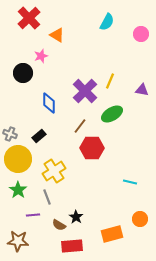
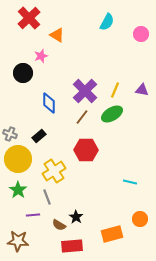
yellow line: moved 5 px right, 9 px down
brown line: moved 2 px right, 9 px up
red hexagon: moved 6 px left, 2 px down
